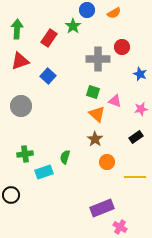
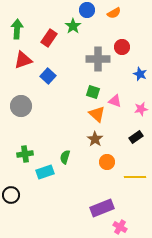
red triangle: moved 3 px right, 1 px up
cyan rectangle: moved 1 px right
